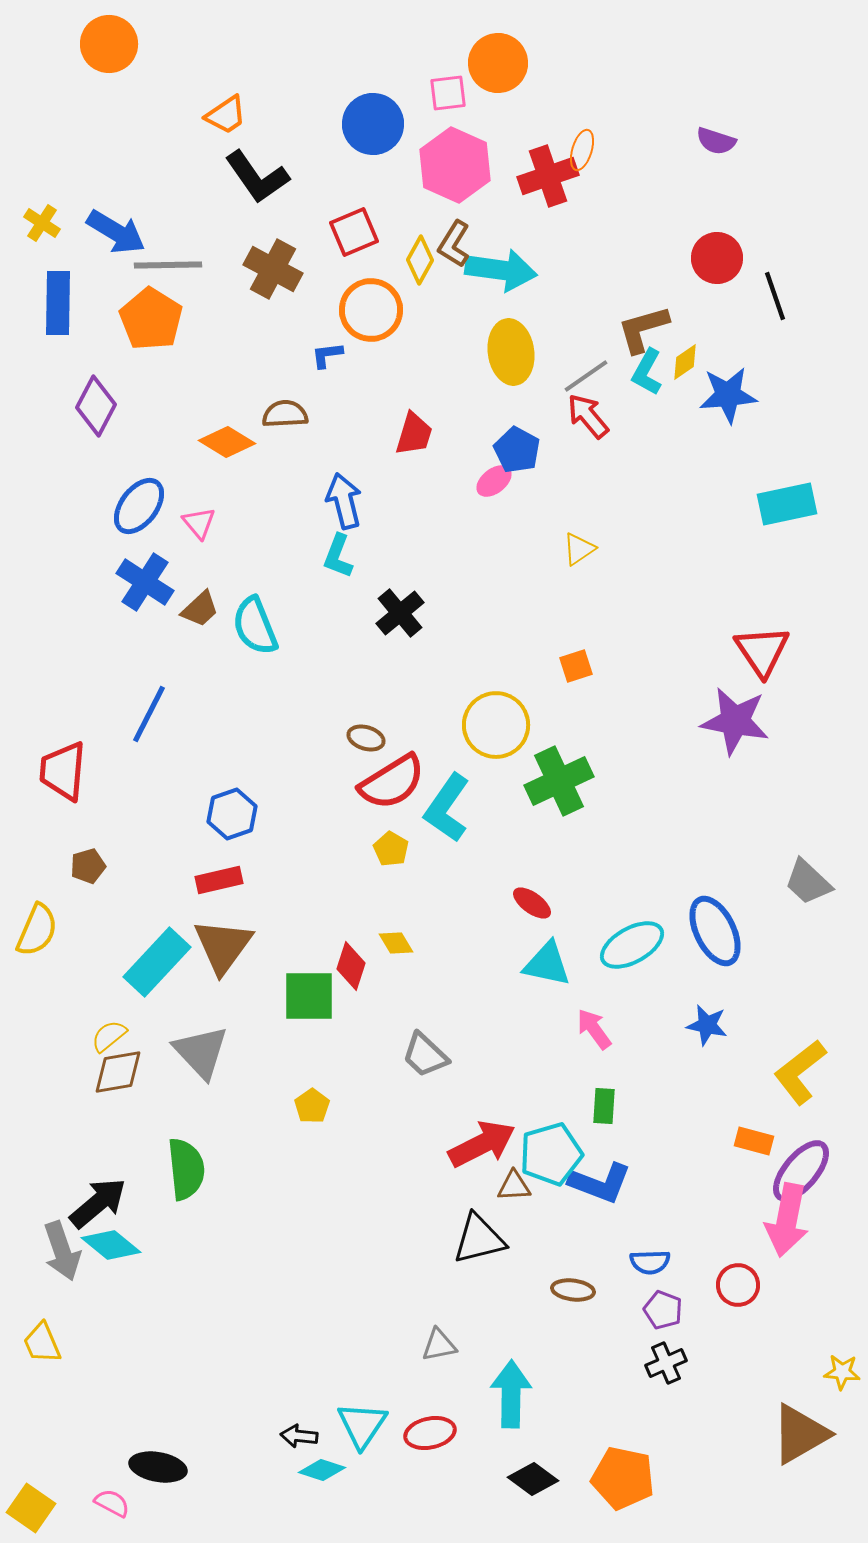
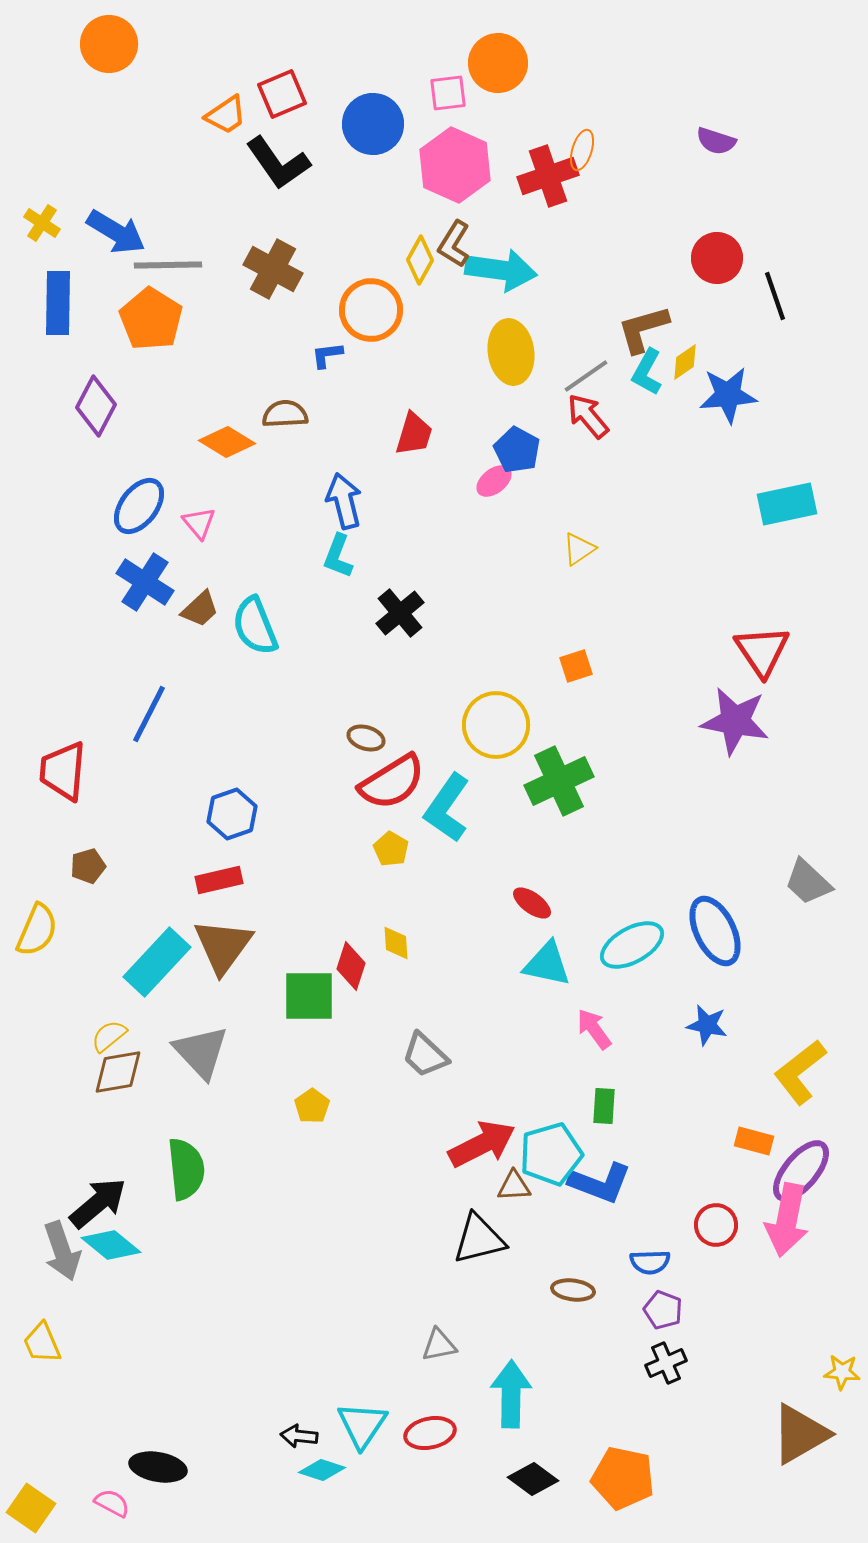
black L-shape at (257, 177): moved 21 px right, 14 px up
red square at (354, 232): moved 72 px left, 138 px up
yellow diamond at (396, 943): rotated 27 degrees clockwise
red circle at (738, 1285): moved 22 px left, 60 px up
